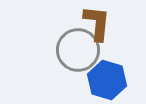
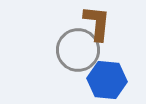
blue hexagon: rotated 12 degrees counterclockwise
